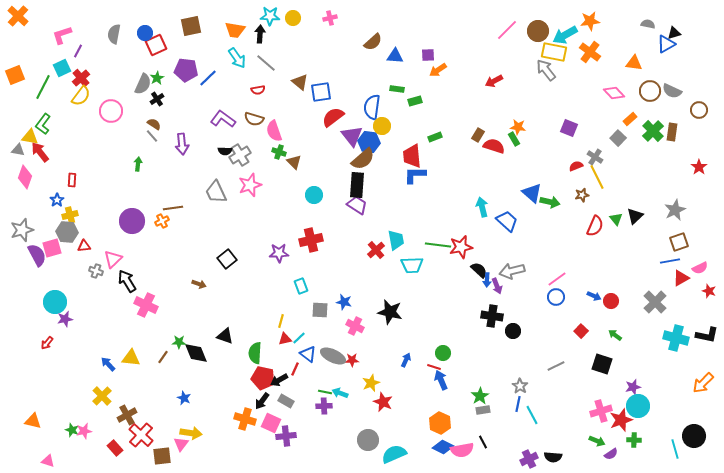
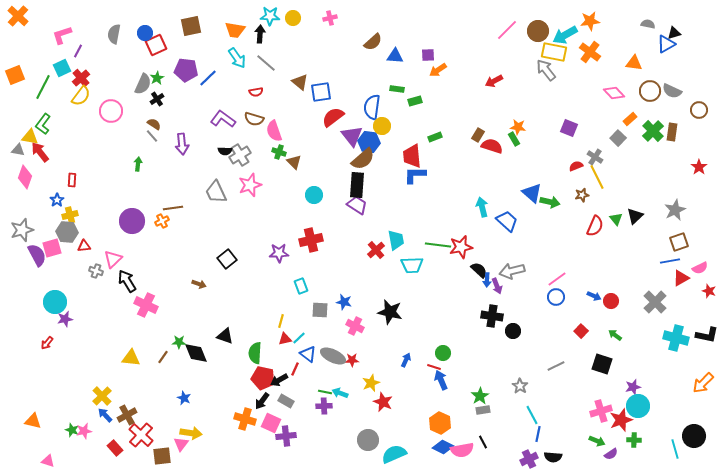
red semicircle at (258, 90): moved 2 px left, 2 px down
red semicircle at (494, 146): moved 2 px left
blue arrow at (108, 364): moved 3 px left, 51 px down
blue line at (518, 404): moved 20 px right, 30 px down
